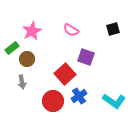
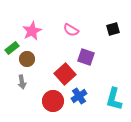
cyan L-shape: moved 2 px up; rotated 70 degrees clockwise
